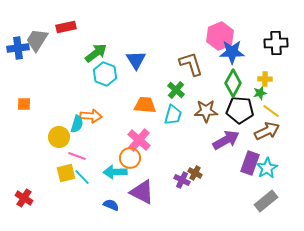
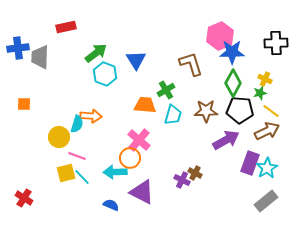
gray trapezoid: moved 3 px right, 17 px down; rotated 30 degrees counterclockwise
yellow cross: rotated 24 degrees clockwise
green cross: moved 10 px left; rotated 18 degrees clockwise
